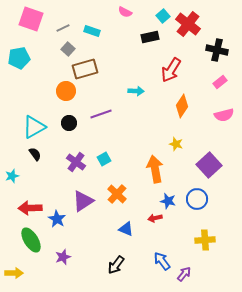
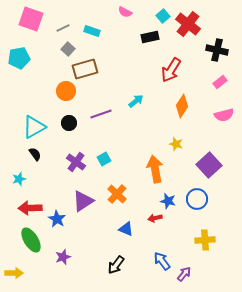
cyan arrow at (136, 91): moved 10 px down; rotated 42 degrees counterclockwise
cyan star at (12, 176): moved 7 px right, 3 px down
